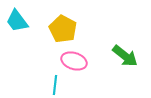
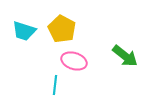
cyan trapezoid: moved 7 px right, 10 px down; rotated 35 degrees counterclockwise
yellow pentagon: moved 1 px left
